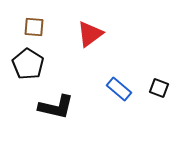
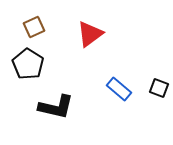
brown square: rotated 30 degrees counterclockwise
